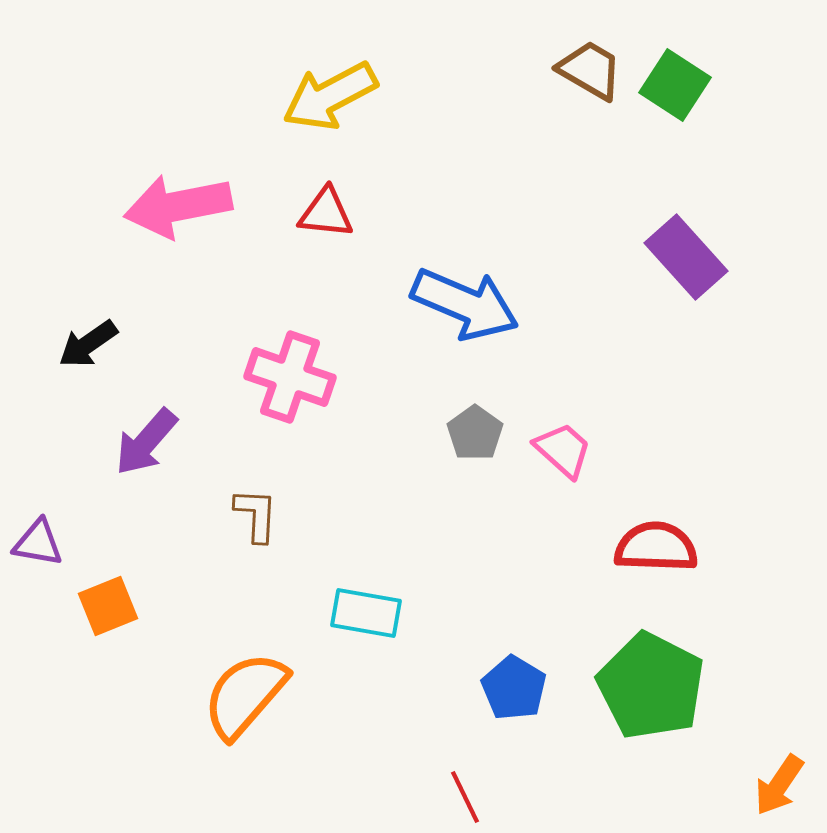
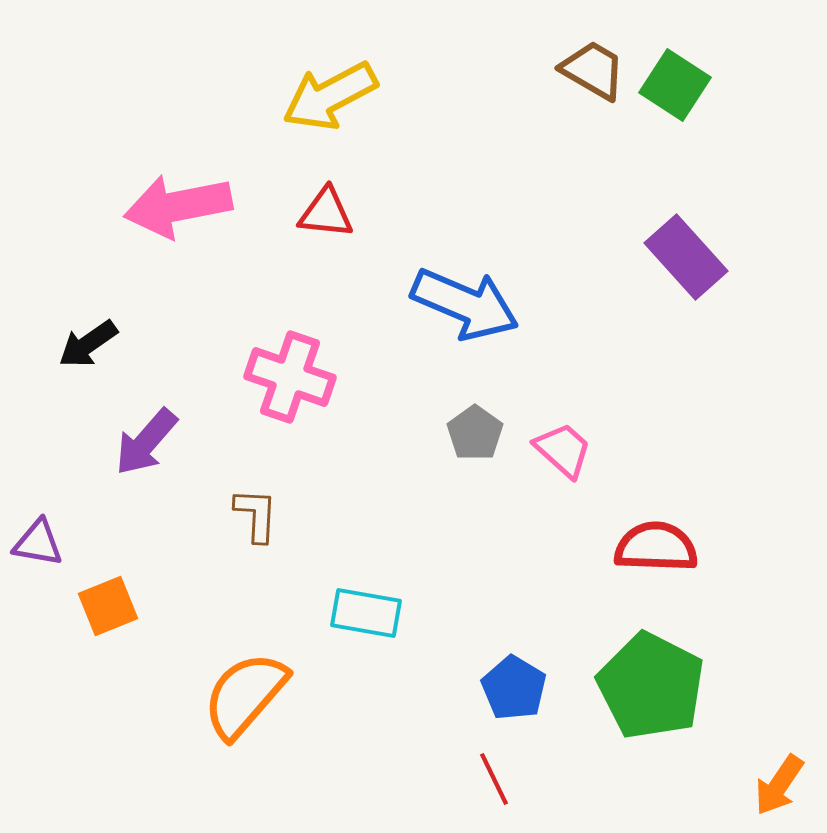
brown trapezoid: moved 3 px right
red line: moved 29 px right, 18 px up
